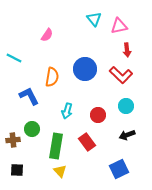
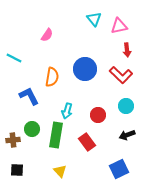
green rectangle: moved 11 px up
